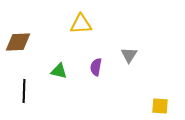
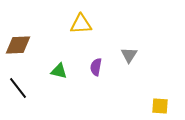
brown diamond: moved 3 px down
black line: moved 6 px left, 3 px up; rotated 40 degrees counterclockwise
